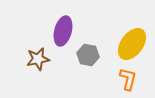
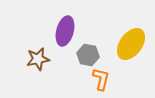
purple ellipse: moved 2 px right
yellow ellipse: moved 1 px left
orange L-shape: moved 27 px left
